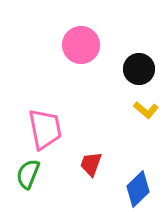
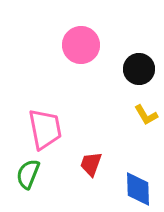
yellow L-shape: moved 5 px down; rotated 20 degrees clockwise
blue diamond: rotated 48 degrees counterclockwise
